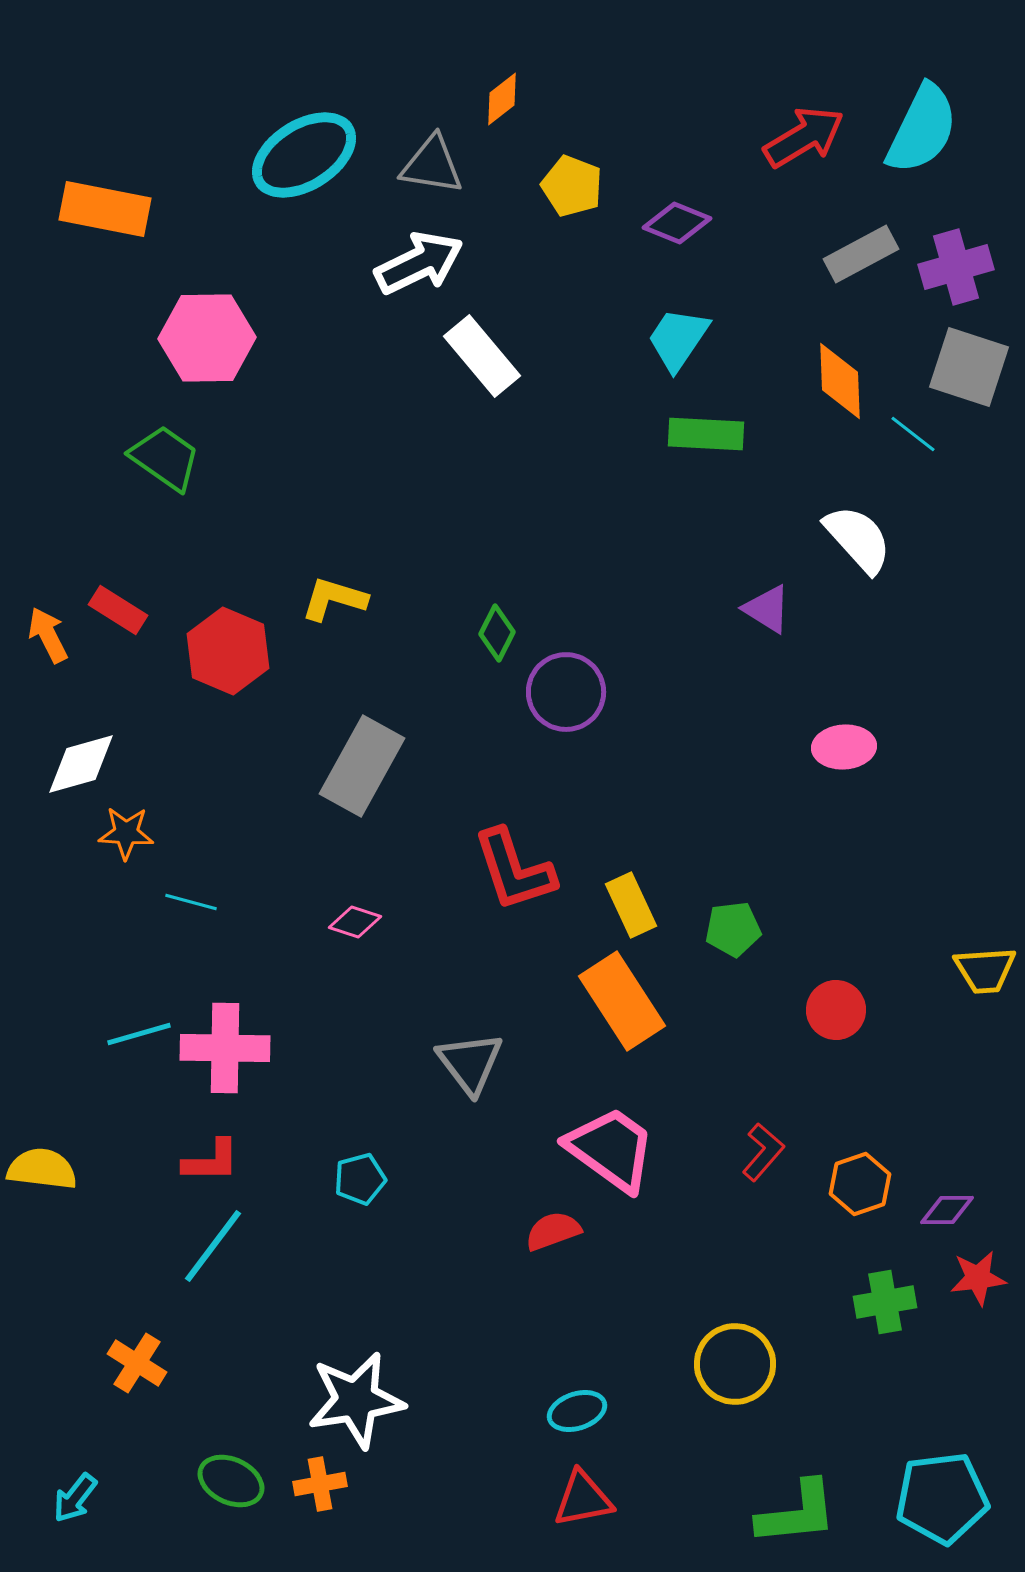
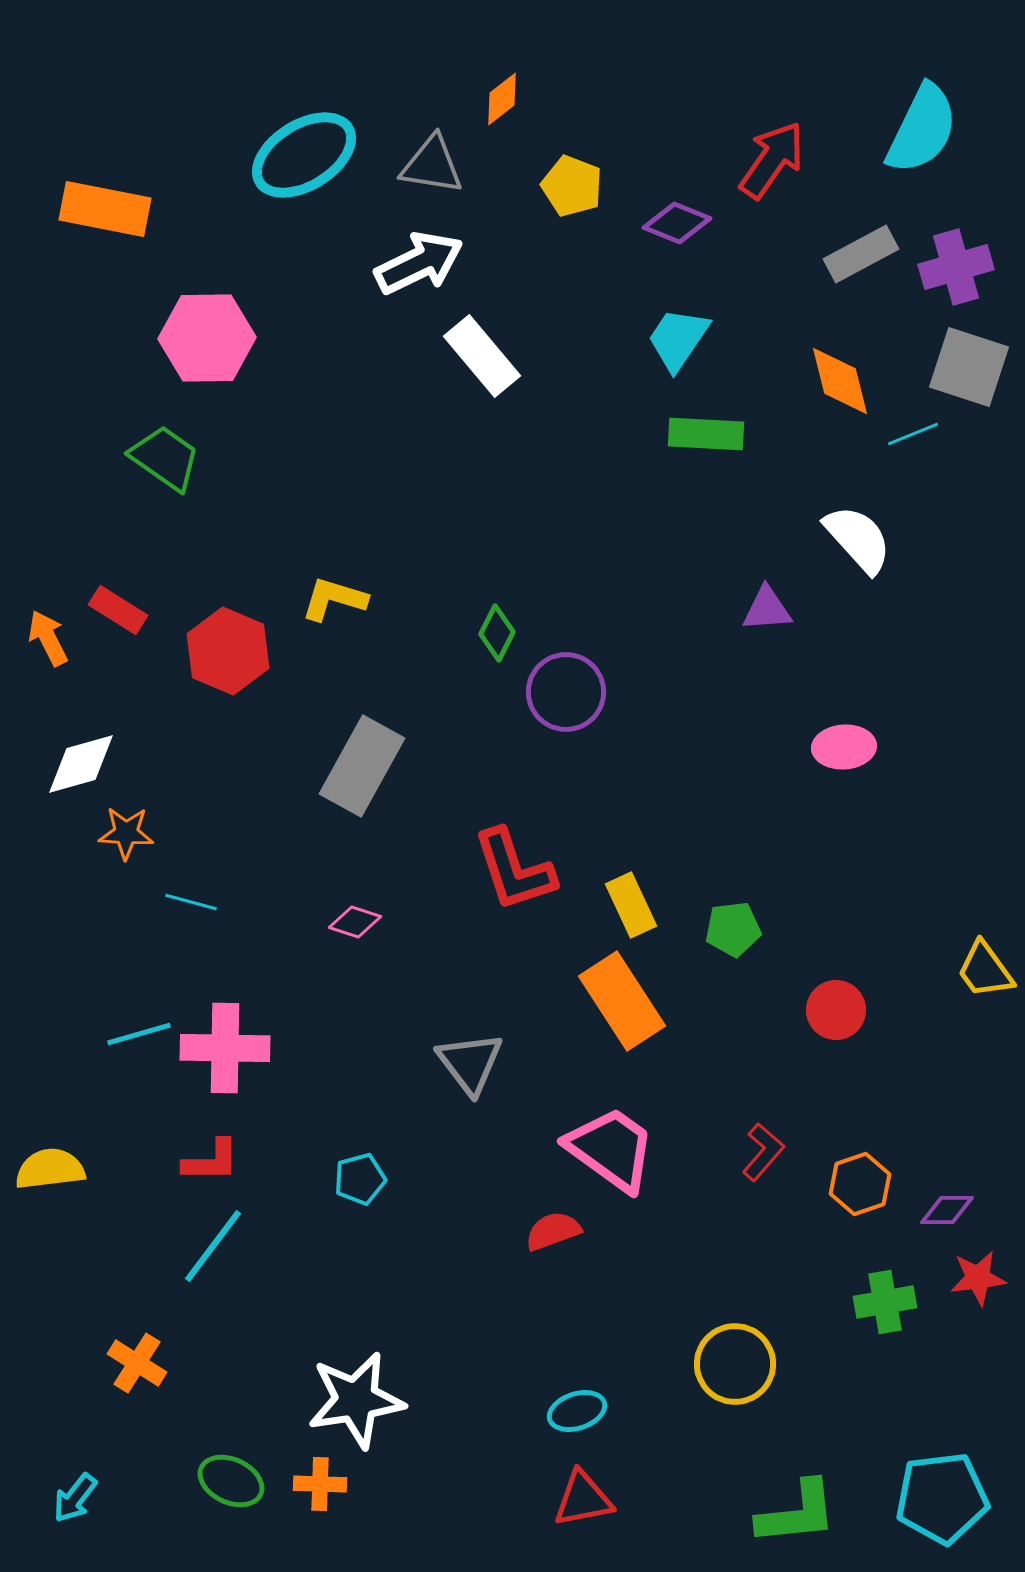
red arrow at (804, 137): moved 32 px left, 23 px down; rotated 24 degrees counterclockwise
orange diamond at (840, 381): rotated 12 degrees counterclockwise
cyan line at (913, 434): rotated 60 degrees counterclockwise
purple triangle at (767, 609): rotated 36 degrees counterclockwise
orange arrow at (48, 635): moved 3 px down
yellow trapezoid at (985, 970): rotated 58 degrees clockwise
yellow semicircle at (42, 1169): moved 8 px right; rotated 14 degrees counterclockwise
orange cross at (320, 1484): rotated 12 degrees clockwise
